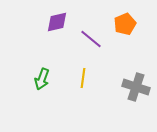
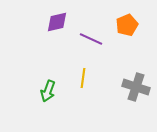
orange pentagon: moved 2 px right, 1 px down
purple line: rotated 15 degrees counterclockwise
green arrow: moved 6 px right, 12 px down
